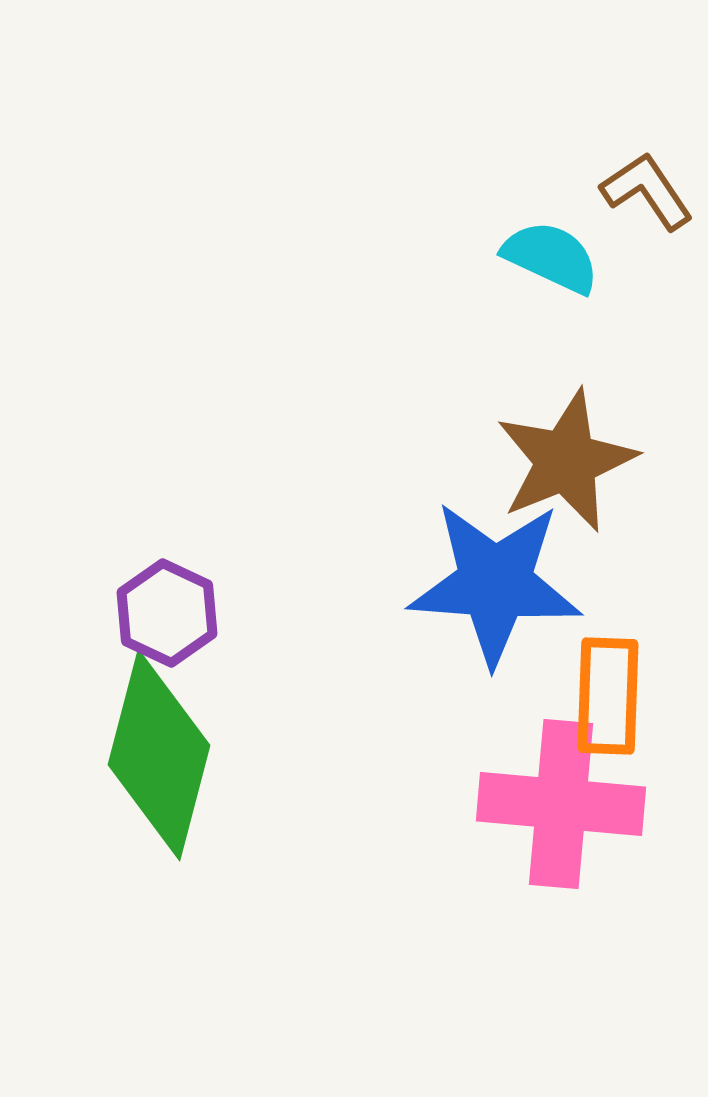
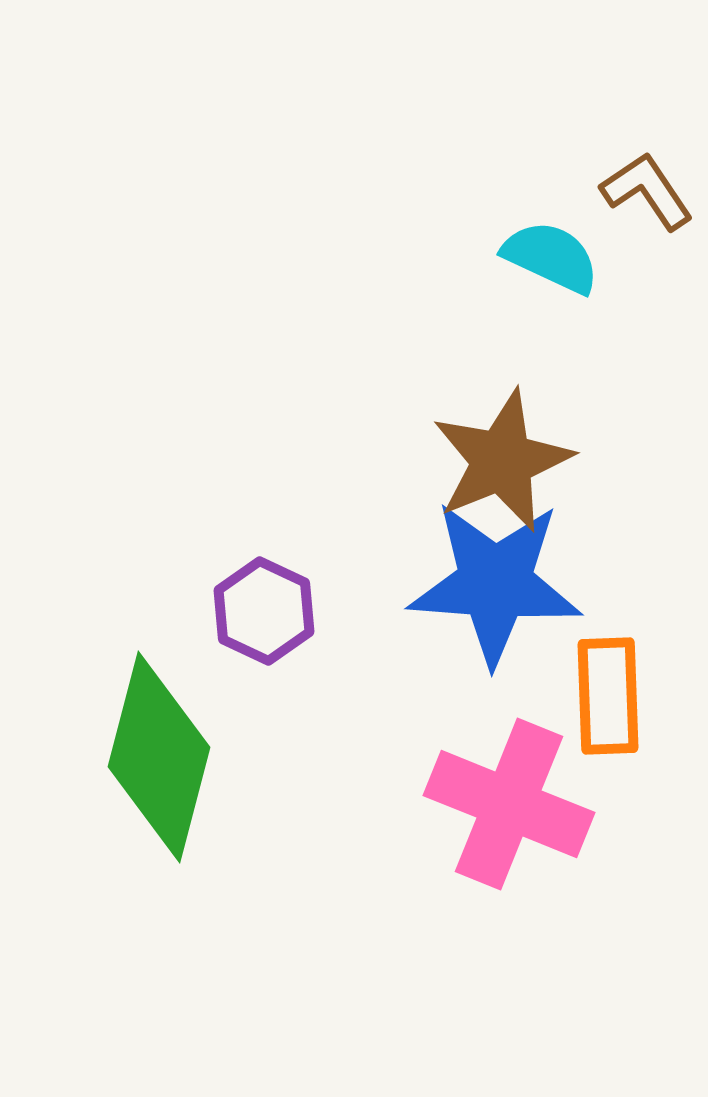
brown star: moved 64 px left
purple hexagon: moved 97 px right, 2 px up
orange rectangle: rotated 4 degrees counterclockwise
green diamond: moved 2 px down
pink cross: moved 52 px left; rotated 17 degrees clockwise
